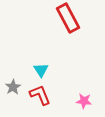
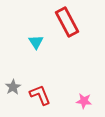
red rectangle: moved 1 px left, 4 px down
cyan triangle: moved 5 px left, 28 px up
